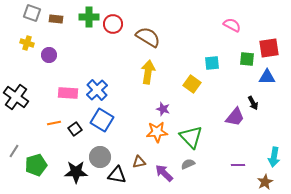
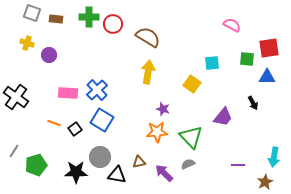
purple trapezoid: moved 12 px left
orange line: rotated 32 degrees clockwise
